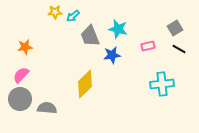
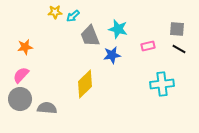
gray square: moved 2 px right, 1 px down; rotated 35 degrees clockwise
